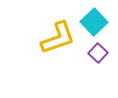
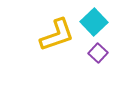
yellow L-shape: moved 1 px left, 3 px up
